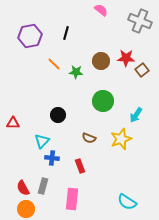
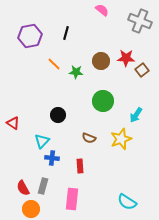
pink semicircle: moved 1 px right
red triangle: rotated 32 degrees clockwise
red rectangle: rotated 16 degrees clockwise
orange circle: moved 5 px right
